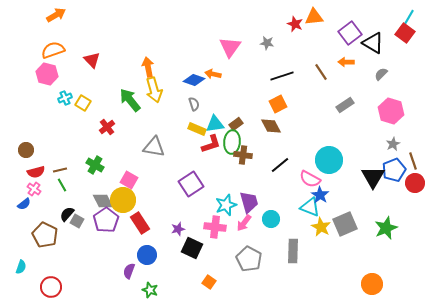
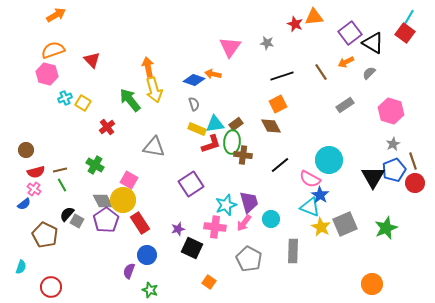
orange arrow at (346, 62): rotated 28 degrees counterclockwise
gray semicircle at (381, 74): moved 12 px left, 1 px up
